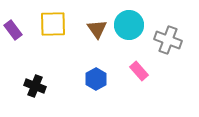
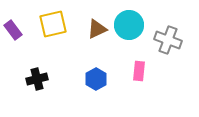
yellow square: rotated 12 degrees counterclockwise
brown triangle: rotated 40 degrees clockwise
pink rectangle: rotated 48 degrees clockwise
black cross: moved 2 px right, 7 px up; rotated 35 degrees counterclockwise
